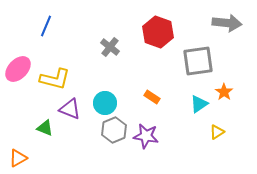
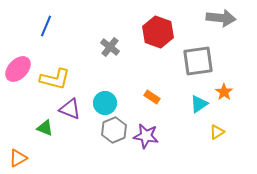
gray arrow: moved 6 px left, 5 px up
